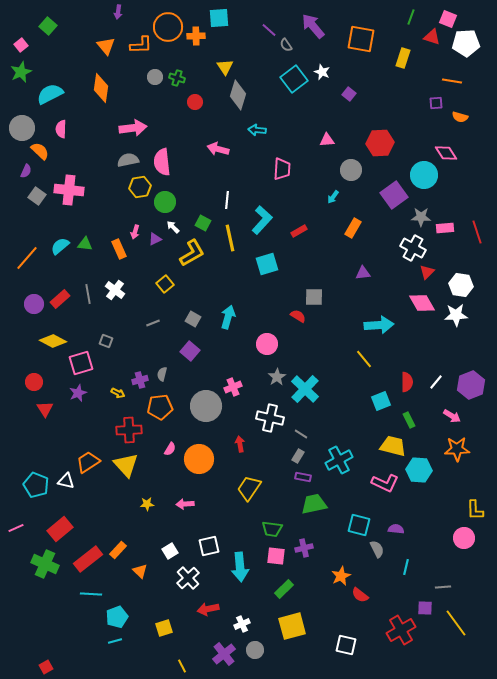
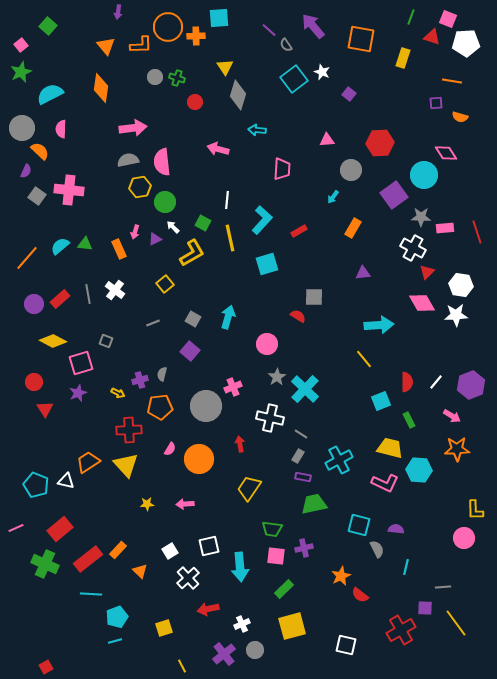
yellow trapezoid at (393, 446): moved 3 px left, 2 px down
